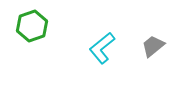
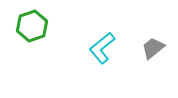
gray trapezoid: moved 2 px down
